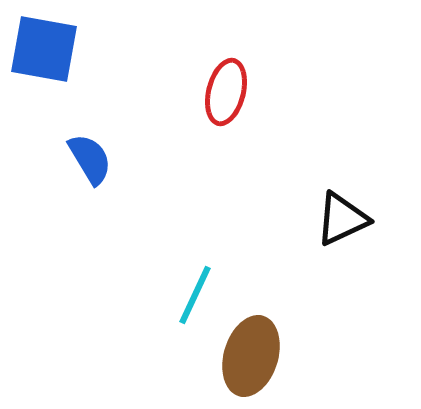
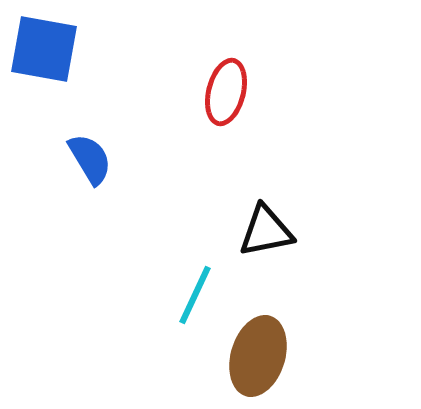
black triangle: moved 76 px left, 12 px down; rotated 14 degrees clockwise
brown ellipse: moved 7 px right
